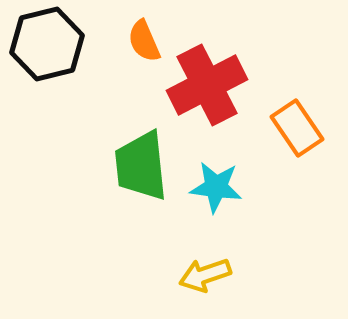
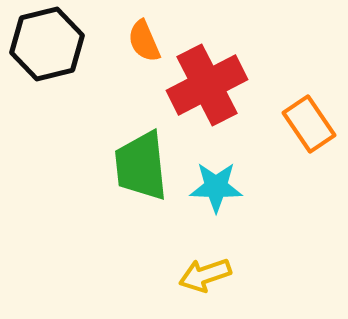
orange rectangle: moved 12 px right, 4 px up
cyan star: rotated 6 degrees counterclockwise
